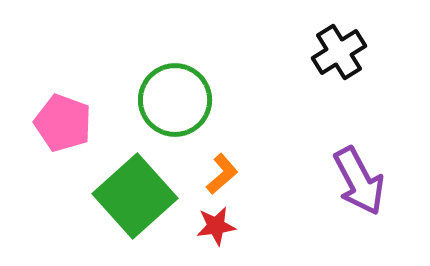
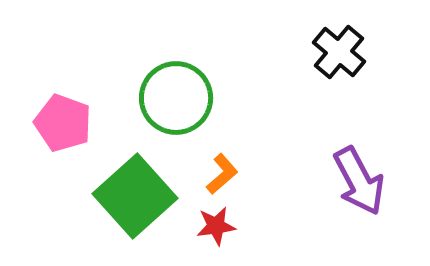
black cross: rotated 18 degrees counterclockwise
green circle: moved 1 px right, 2 px up
